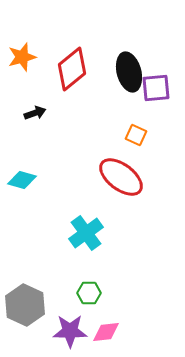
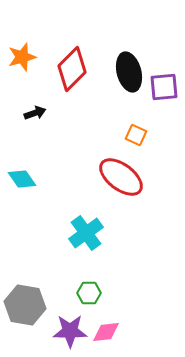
red diamond: rotated 6 degrees counterclockwise
purple square: moved 8 px right, 1 px up
cyan diamond: moved 1 px up; rotated 40 degrees clockwise
gray hexagon: rotated 15 degrees counterclockwise
